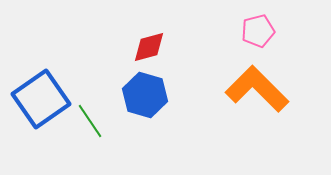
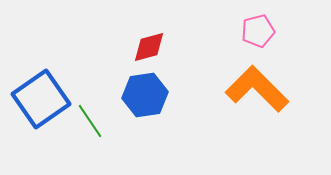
blue hexagon: rotated 24 degrees counterclockwise
